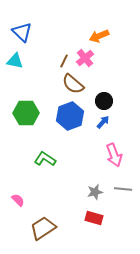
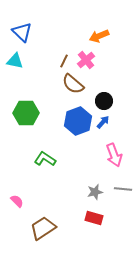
pink cross: moved 1 px right, 2 px down
blue hexagon: moved 8 px right, 5 px down
pink semicircle: moved 1 px left, 1 px down
